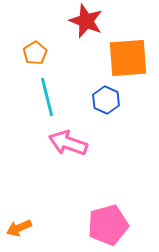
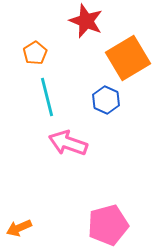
orange square: rotated 27 degrees counterclockwise
